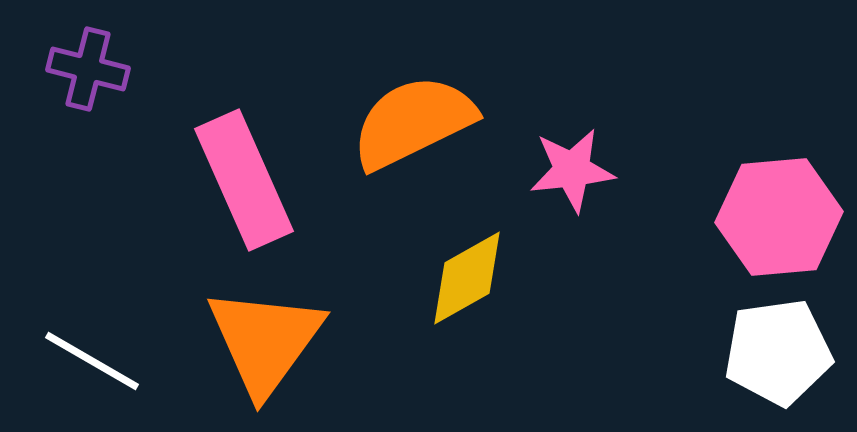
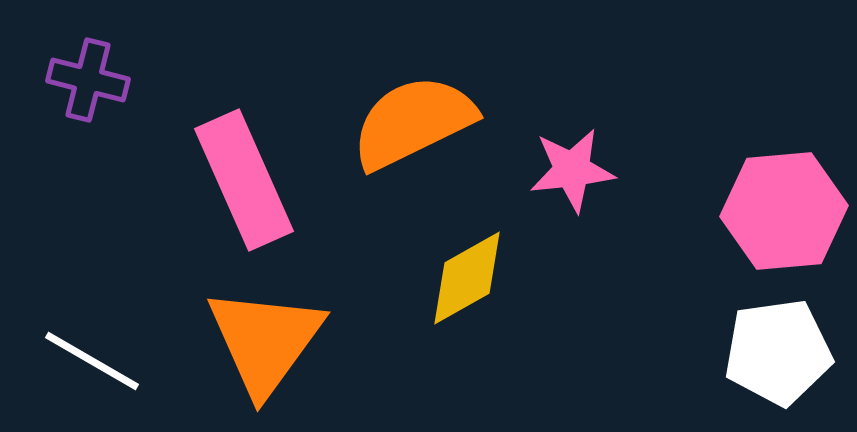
purple cross: moved 11 px down
pink hexagon: moved 5 px right, 6 px up
